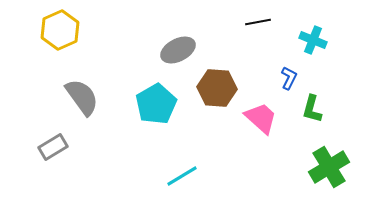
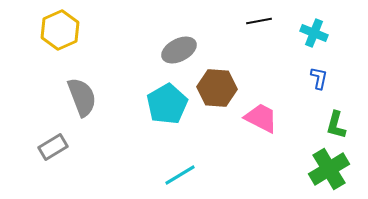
black line: moved 1 px right, 1 px up
cyan cross: moved 1 px right, 7 px up
gray ellipse: moved 1 px right
blue L-shape: moved 30 px right; rotated 15 degrees counterclockwise
gray semicircle: rotated 15 degrees clockwise
cyan pentagon: moved 11 px right
green L-shape: moved 24 px right, 16 px down
pink trapezoid: rotated 15 degrees counterclockwise
green cross: moved 2 px down
cyan line: moved 2 px left, 1 px up
